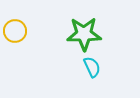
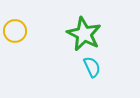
green star: rotated 28 degrees clockwise
